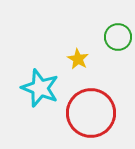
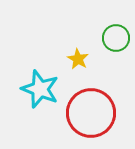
green circle: moved 2 px left, 1 px down
cyan star: moved 1 px down
